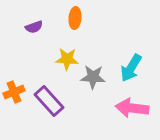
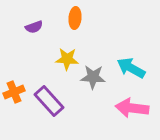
cyan arrow: rotated 88 degrees clockwise
